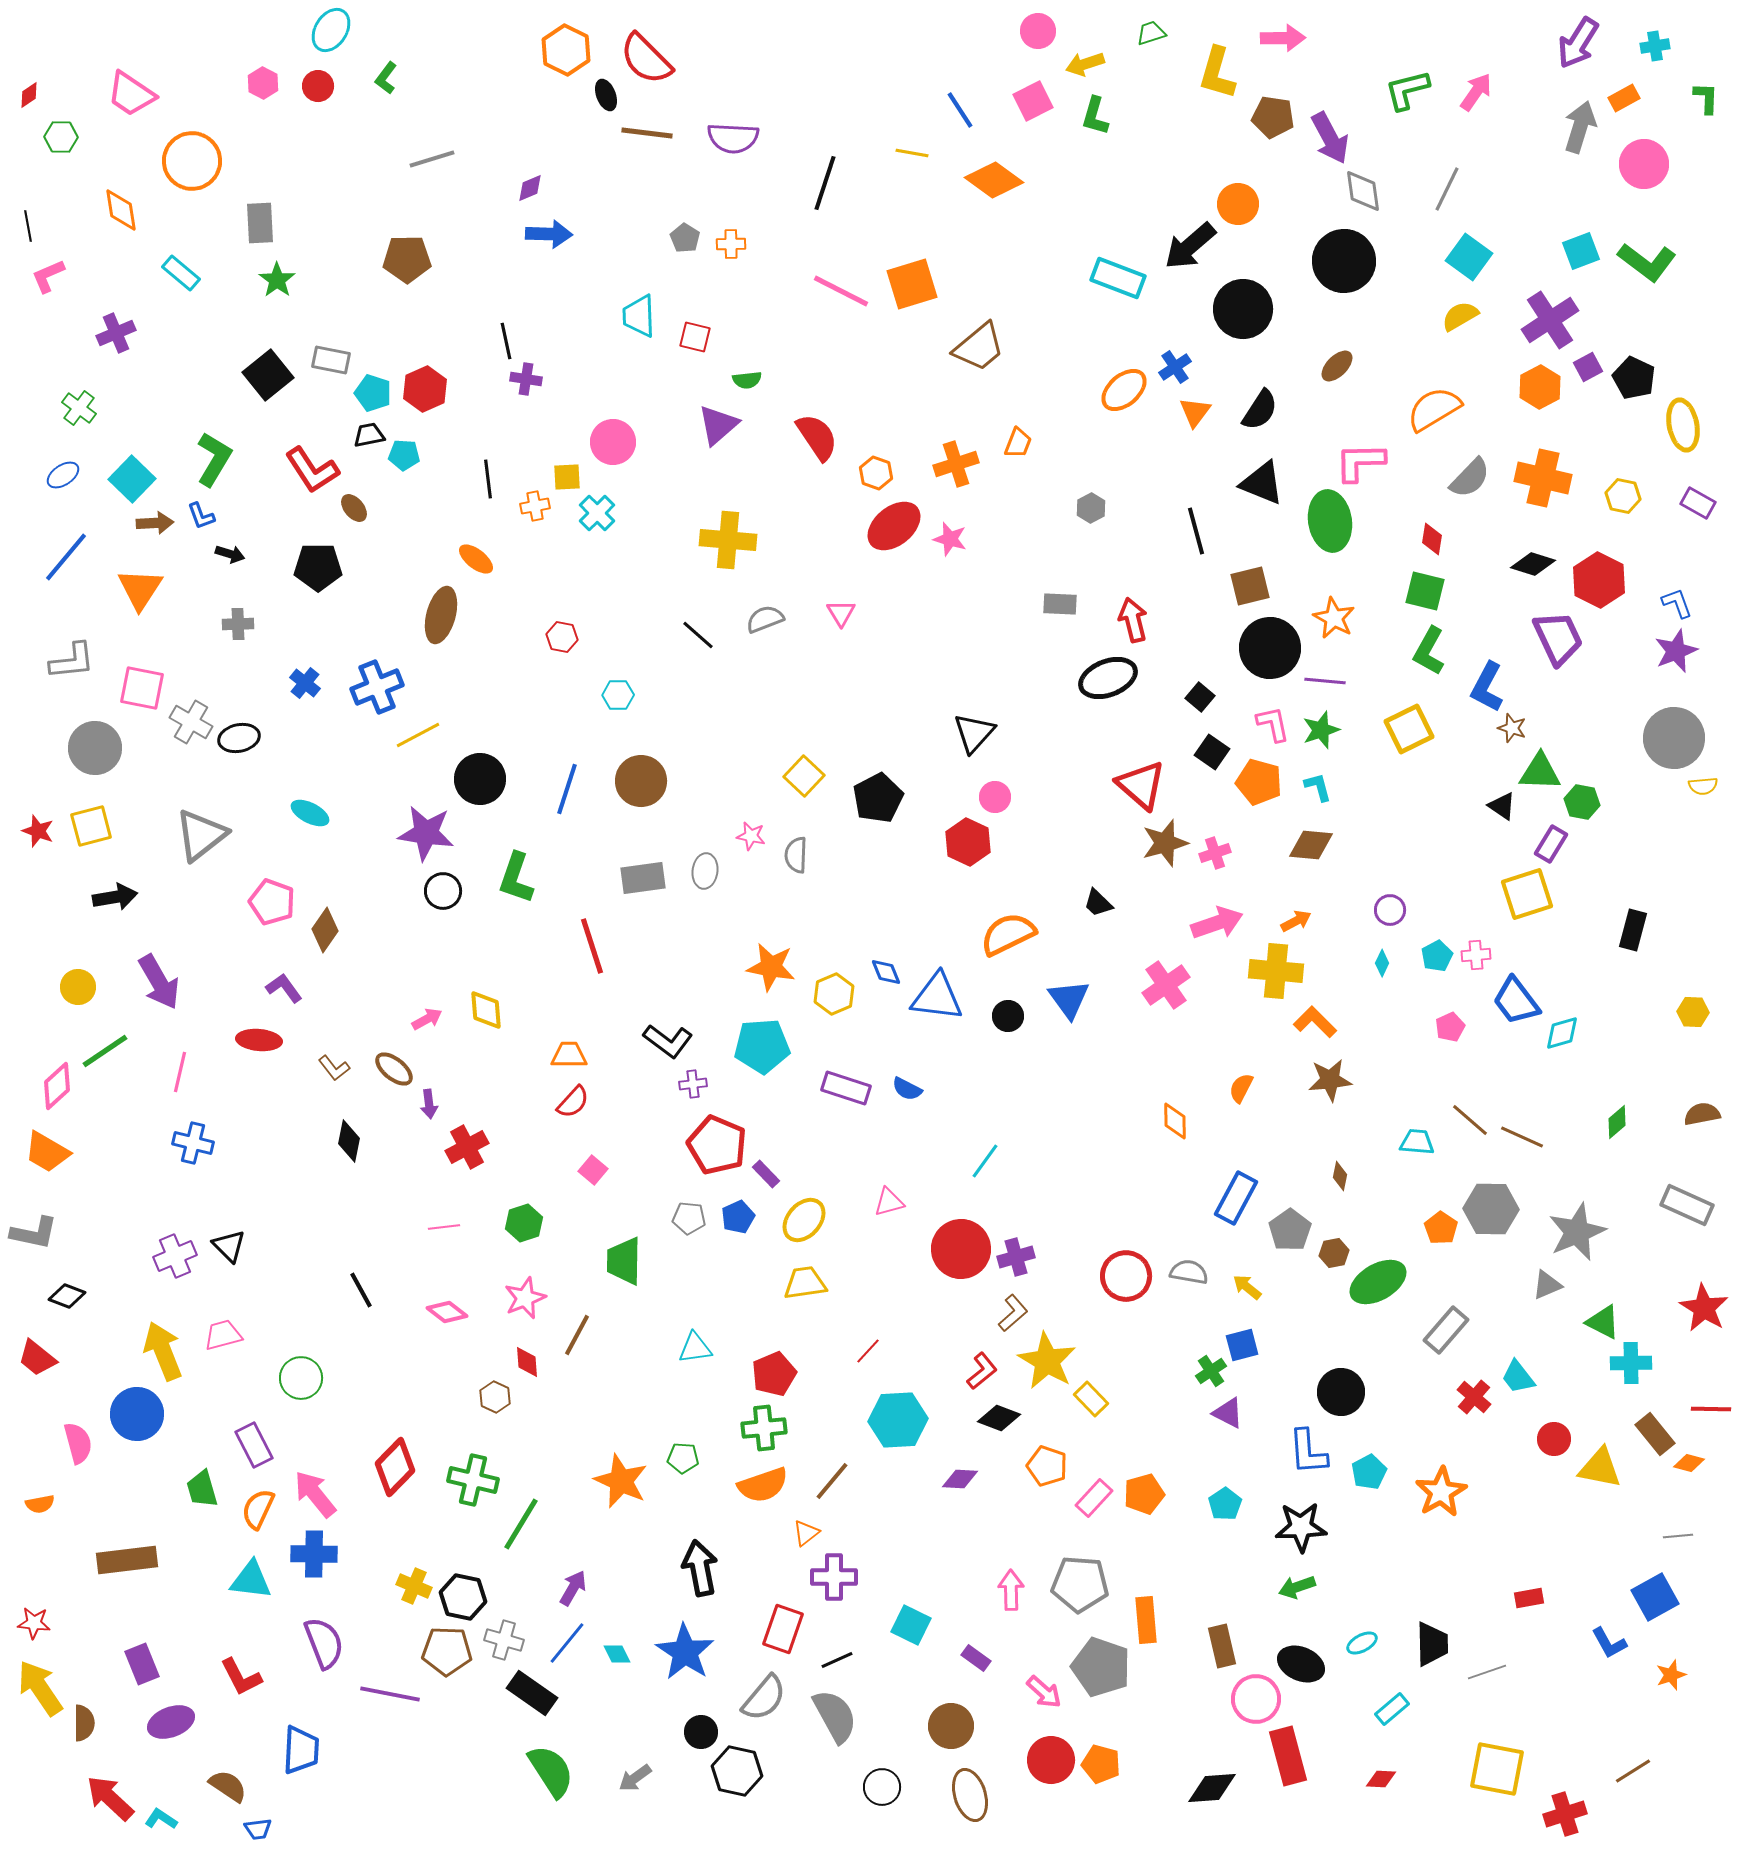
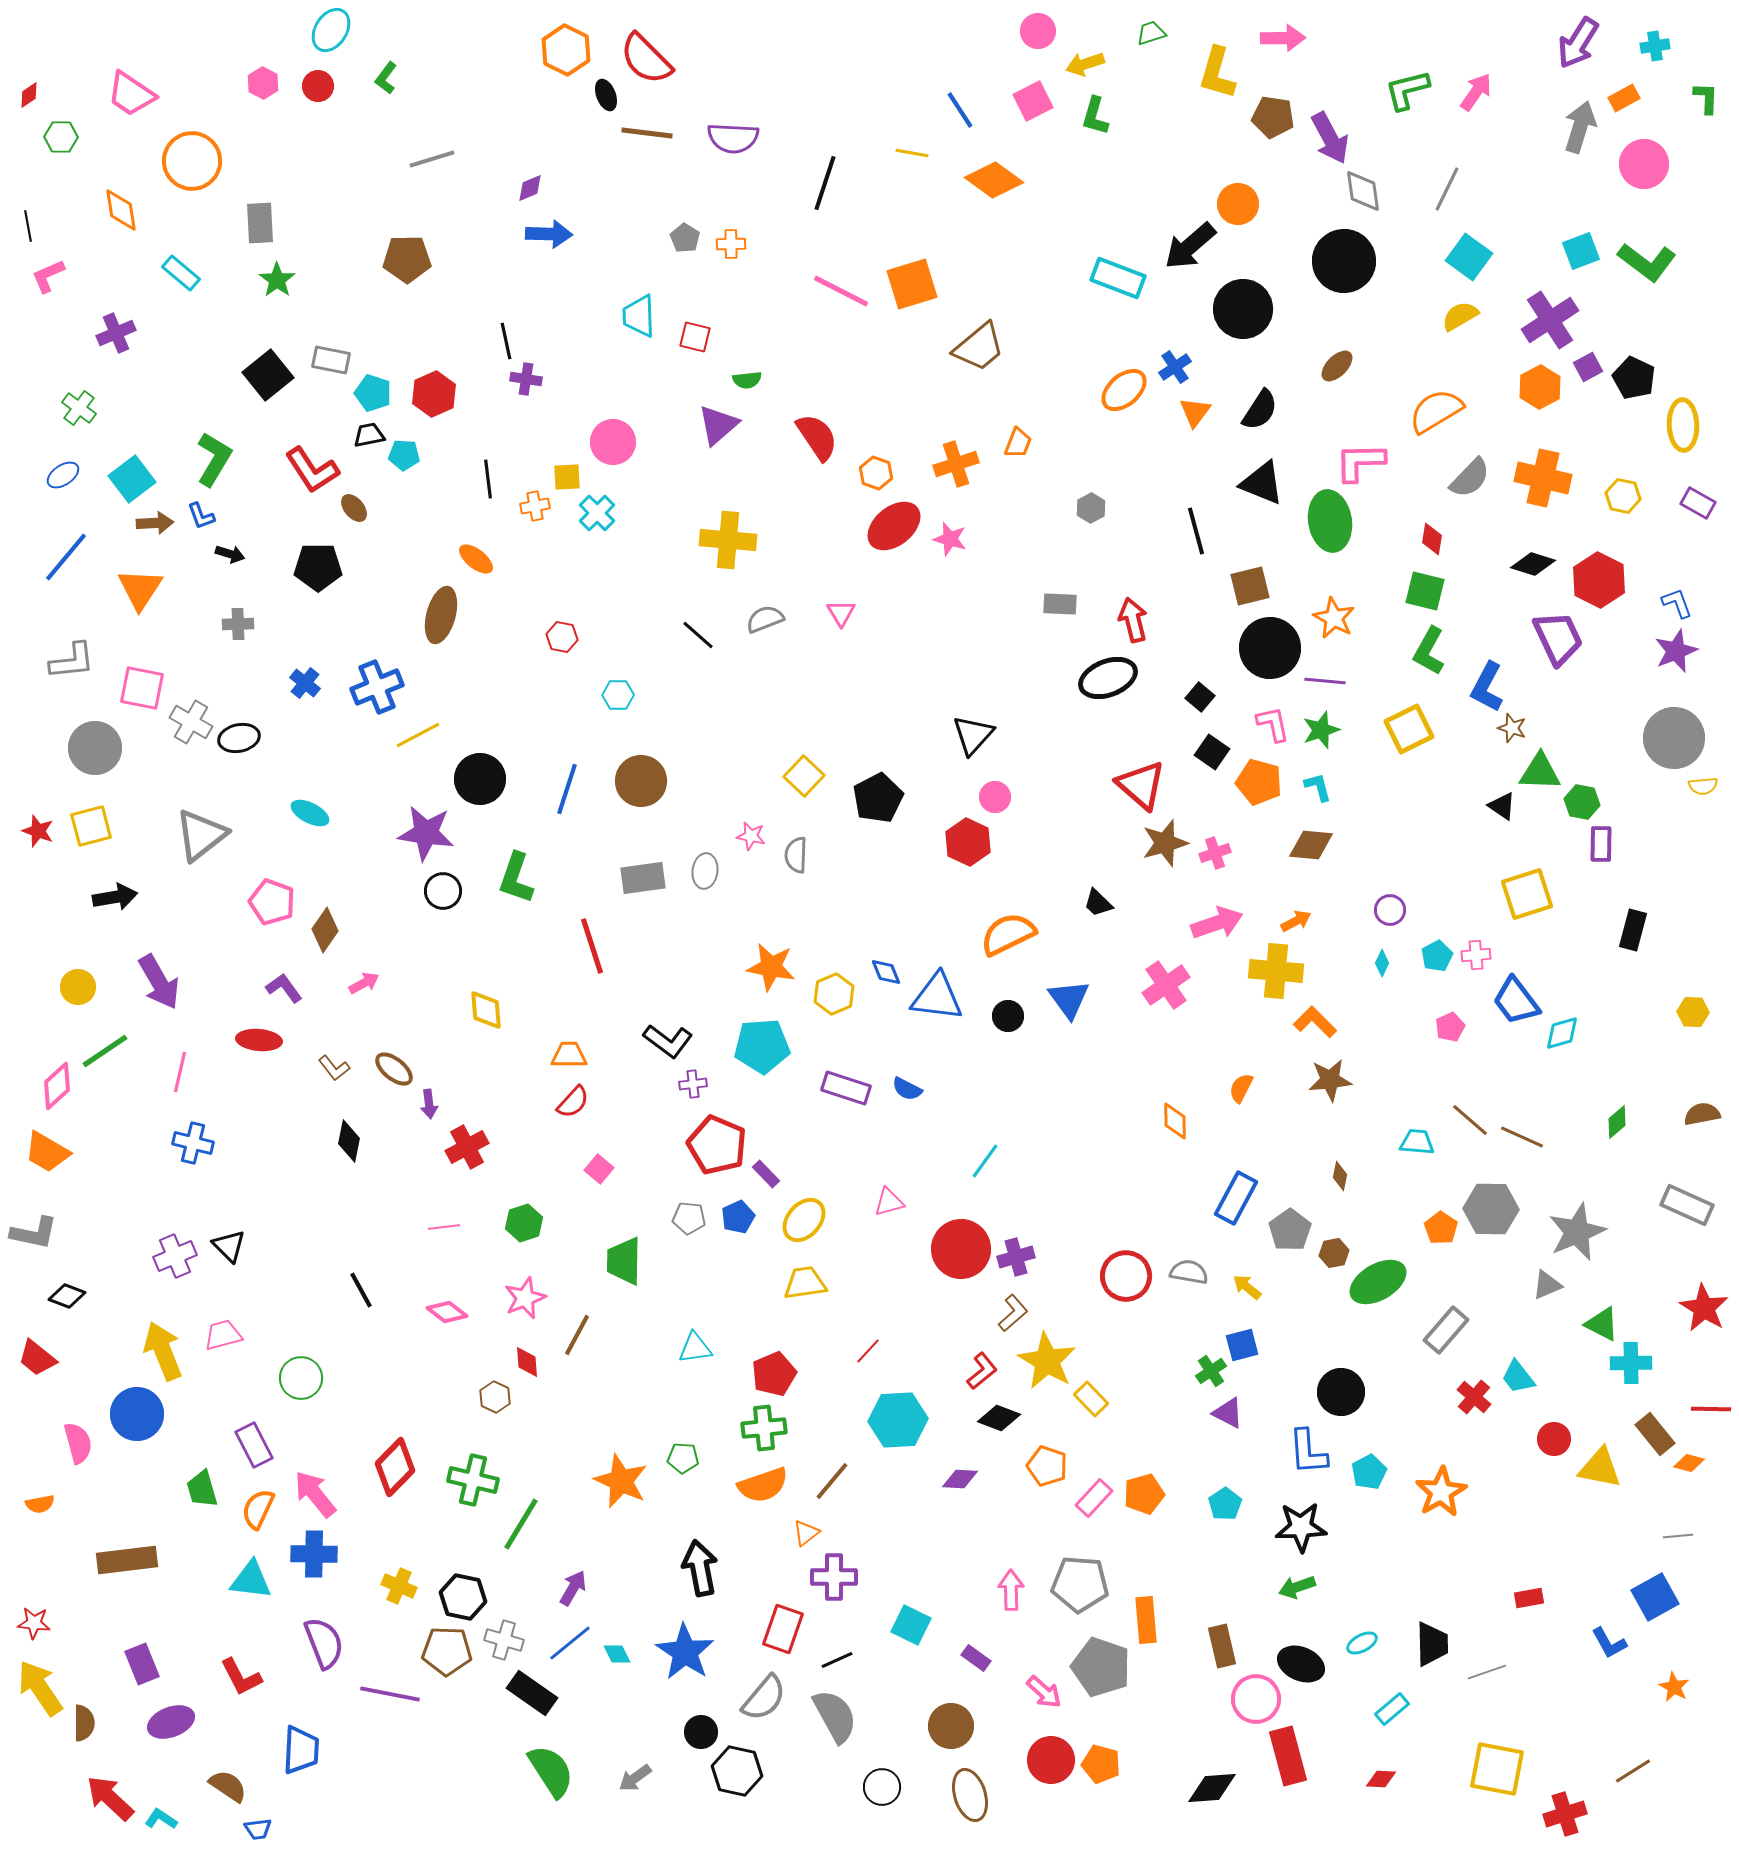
red hexagon at (425, 389): moved 9 px right, 5 px down
orange semicircle at (1434, 409): moved 2 px right, 2 px down
yellow ellipse at (1683, 425): rotated 9 degrees clockwise
cyan square at (132, 479): rotated 9 degrees clockwise
black triangle at (974, 733): moved 1 px left, 2 px down
purple rectangle at (1551, 844): moved 50 px right; rotated 30 degrees counterclockwise
pink arrow at (427, 1019): moved 63 px left, 36 px up
pink square at (593, 1170): moved 6 px right, 1 px up
green triangle at (1603, 1322): moved 1 px left, 2 px down
yellow cross at (414, 1586): moved 15 px left
blue line at (567, 1643): moved 3 px right; rotated 12 degrees clockwise
orange star at (1671, 1675): moved 3 px right, 12 px down; rotated 24 degrees counterclockwise
